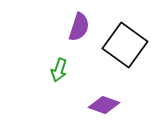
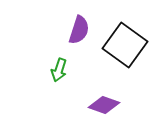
purple semicircle: moved 3 px down
